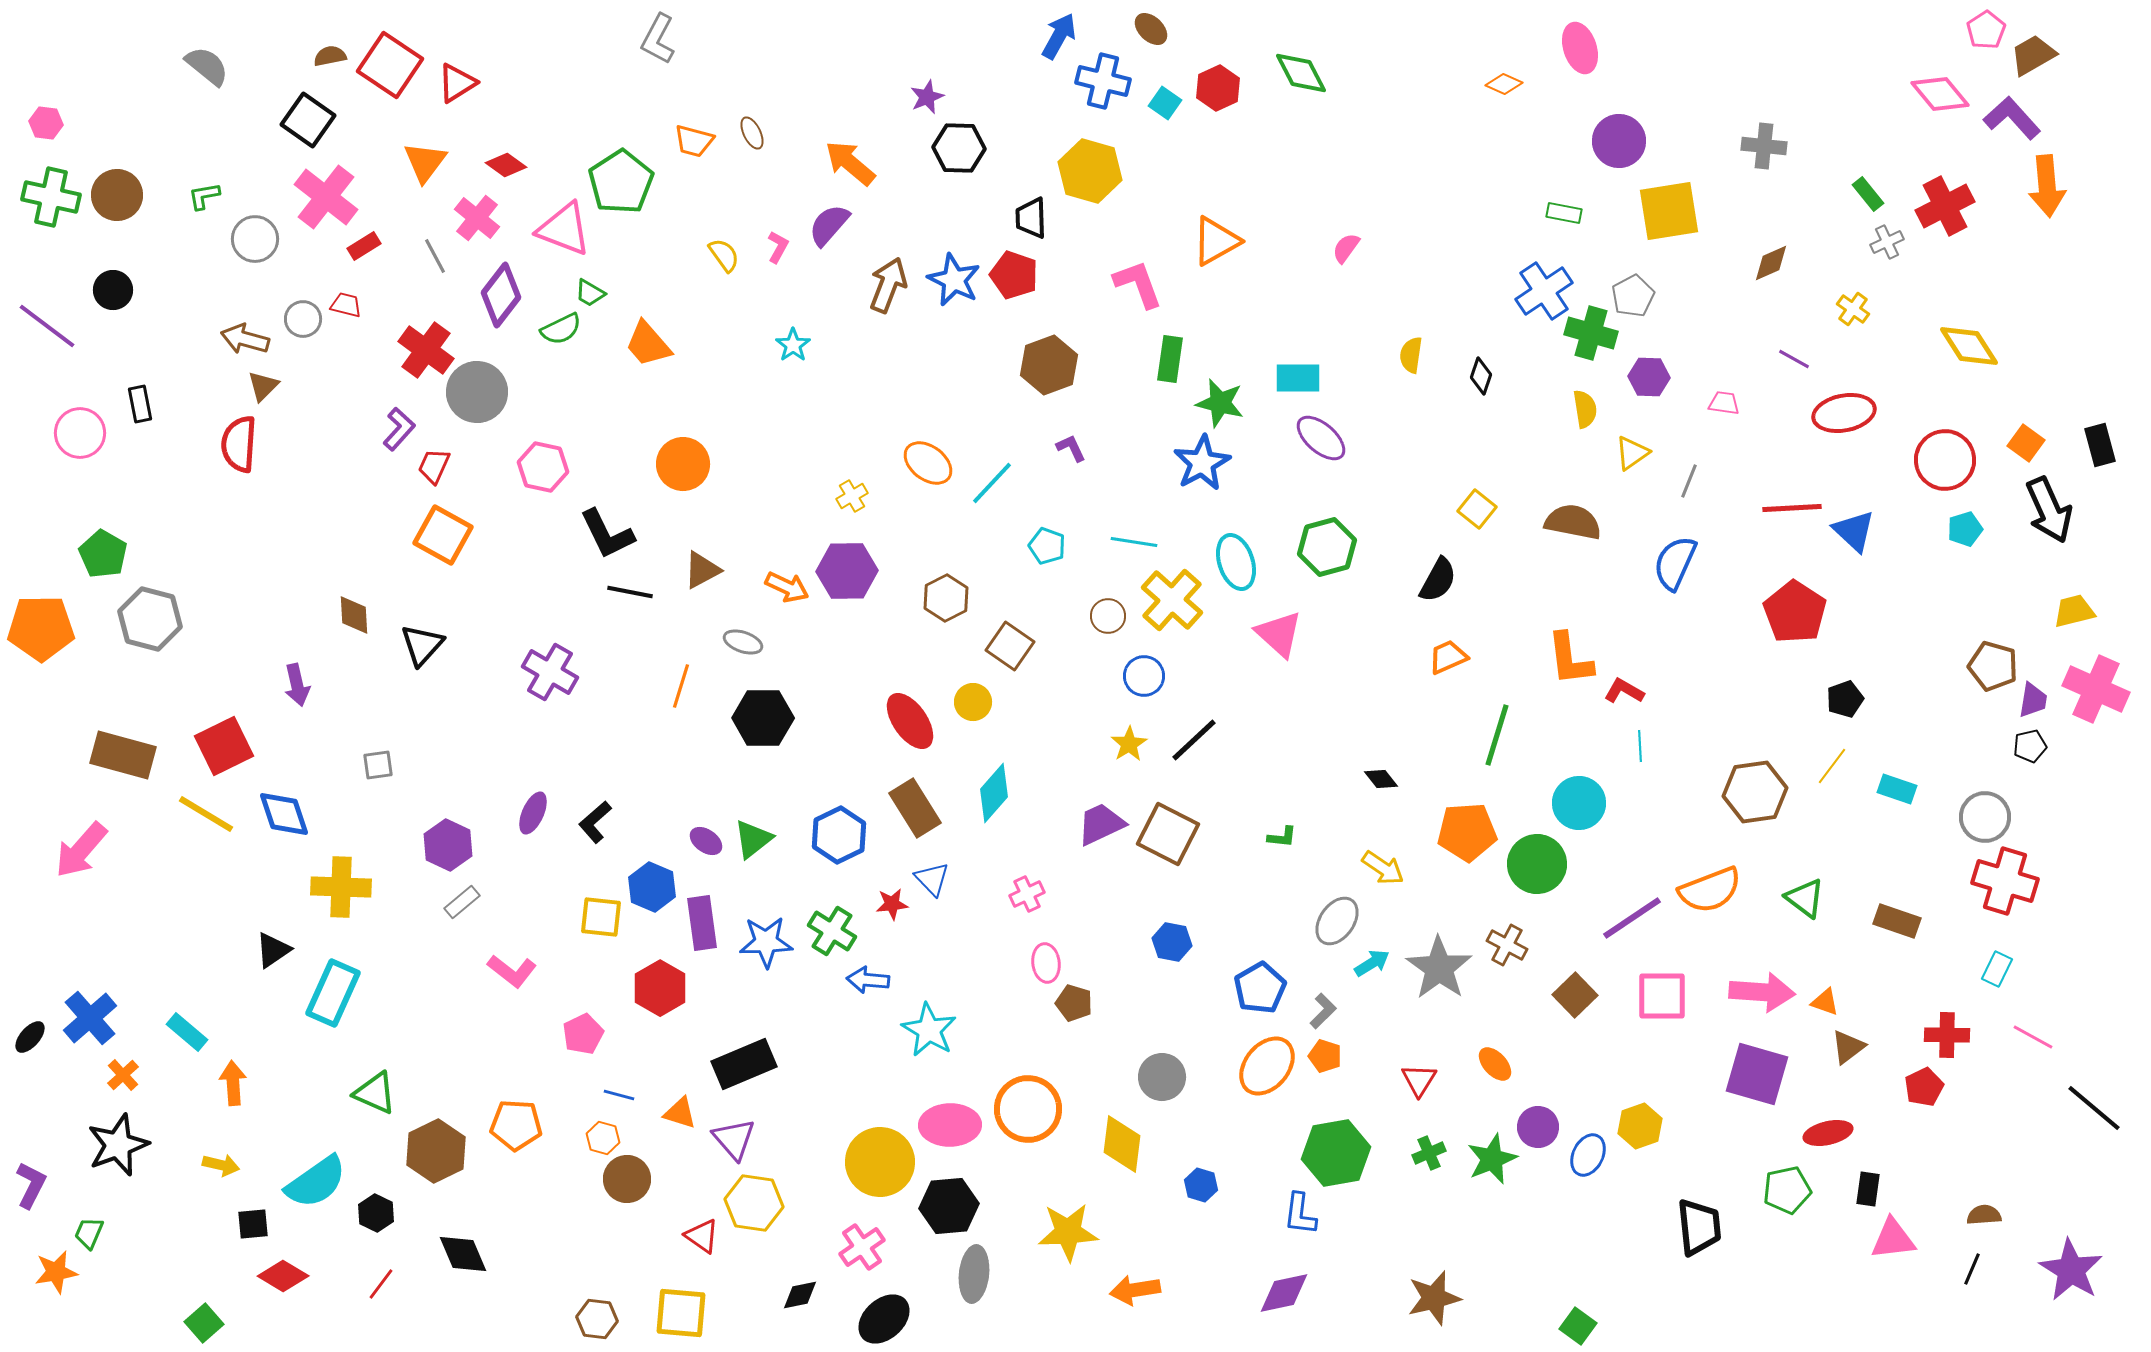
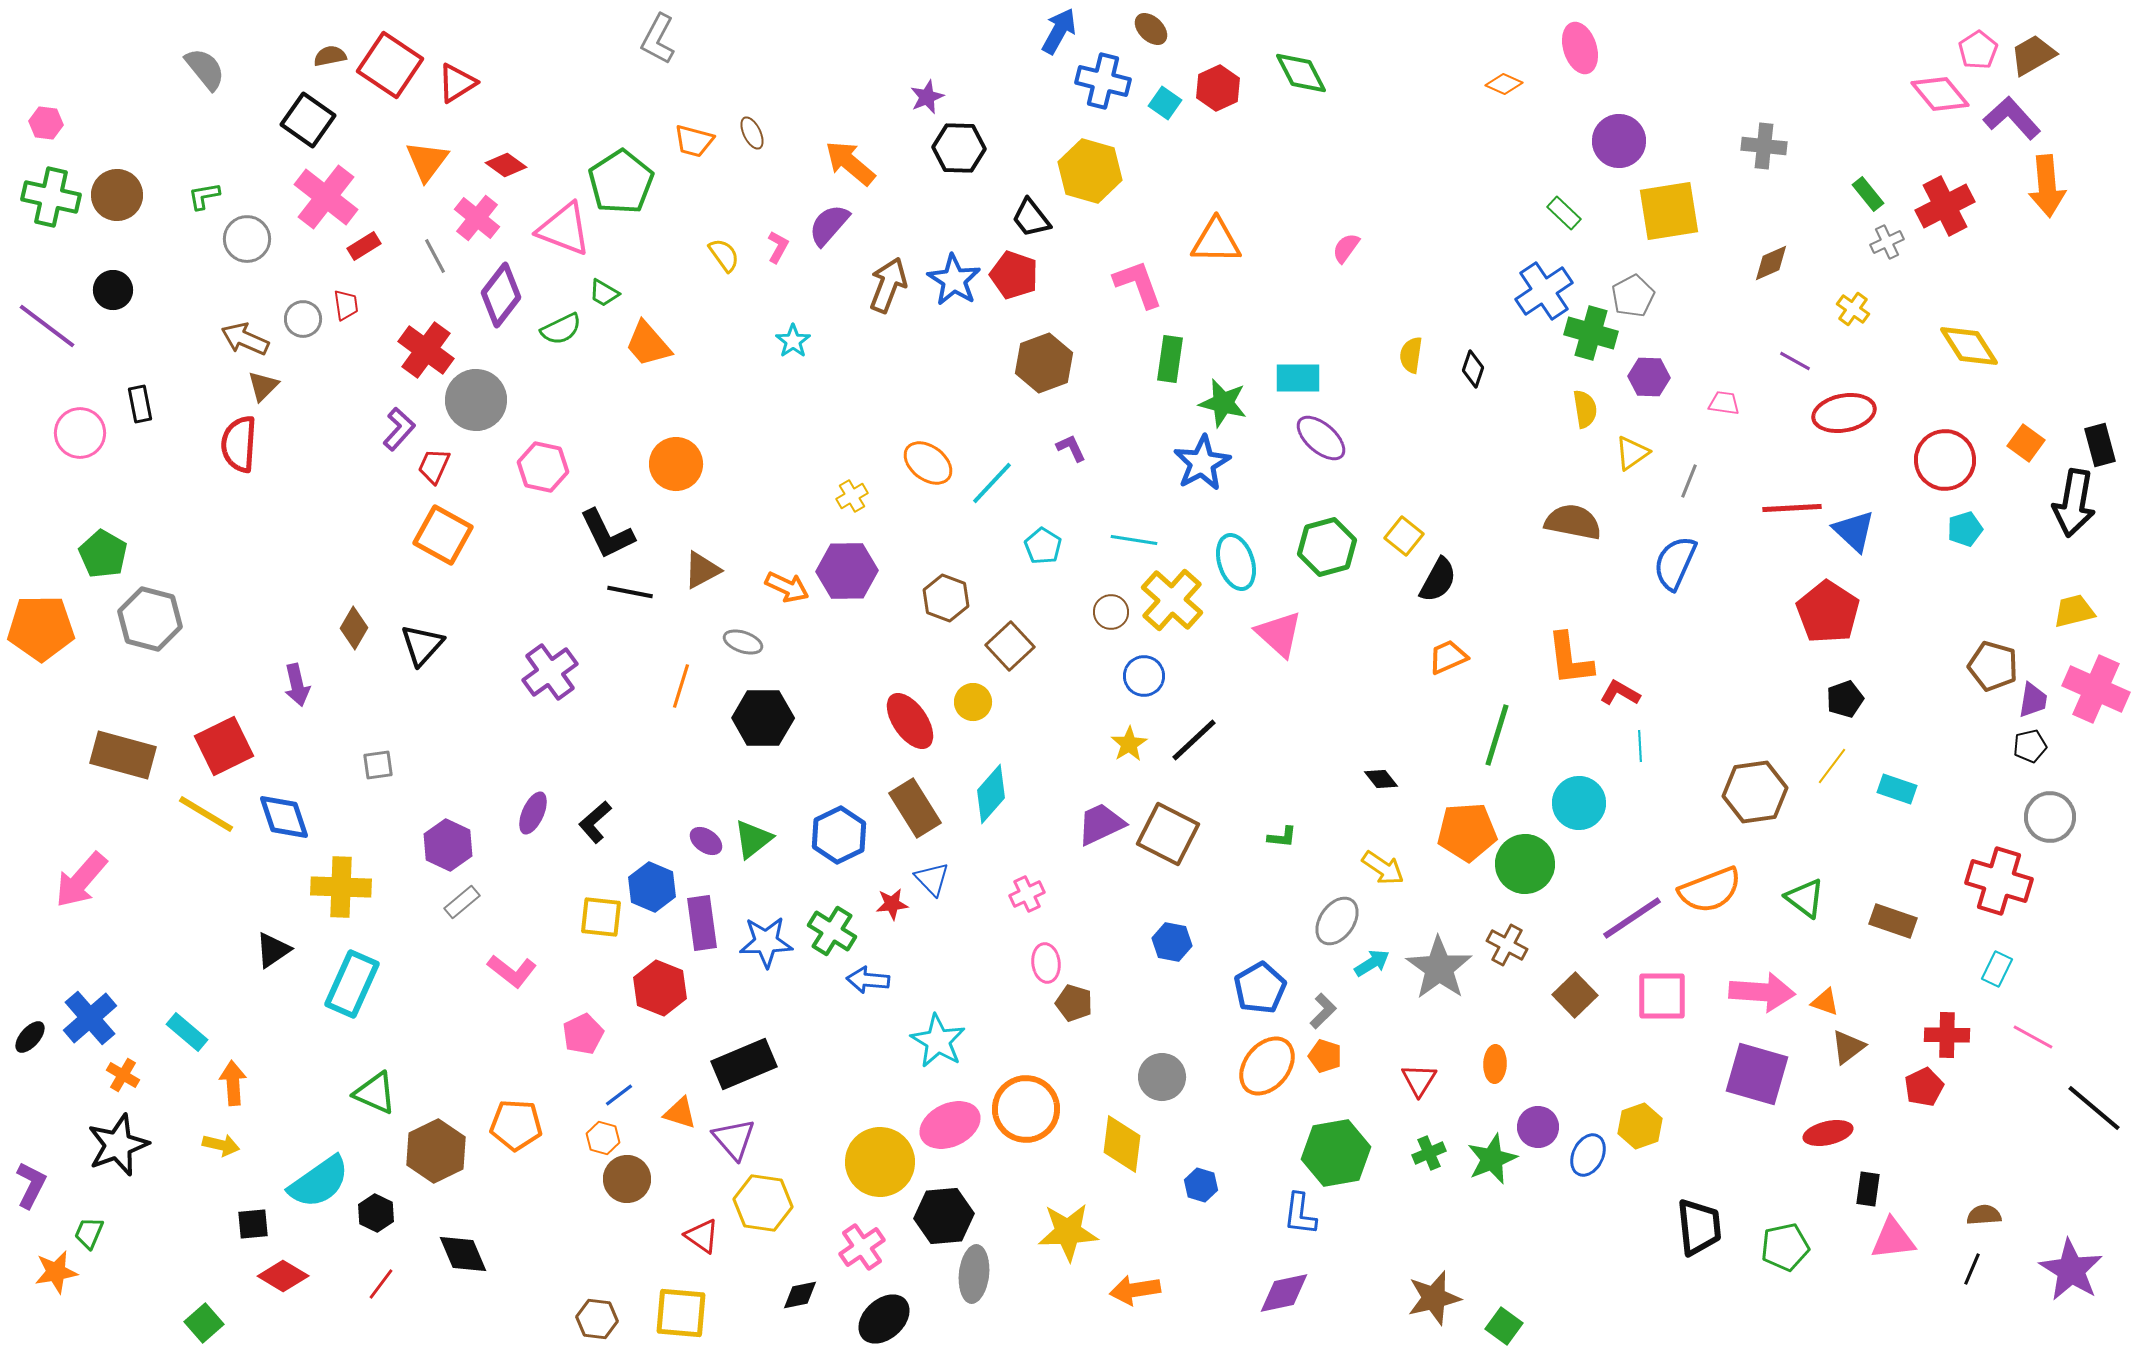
pink pentagon at (1986, 30): moved 8 px left, 20 px down
blue arrow at (1059, 36): moved 5 px up
gray semicircle at (207, 66): moved 2 px left, 3 px down; rotated 12 degrees clockwise
orange triangle at (425, 162): moved 2 px right, 1 px up
green rectangle at (1564, 213): rotated 32 degrees clockwise
black trapezoid at (1031, 218): rotated 36 degrees counterclockwise
gray circle at (255, 239): moved 8 px left
orange triangle at (1216, 241): rotated 30 degrees clockwise
blue star at (954, 280): rotated 6 degrees clockwise
green trapezoid at (590, 293): moved 14 px right
red trapezoid at (346, 305): rotated 68 degrees clockwise
brown arrow at (245, 339): rotated 9 degrees clockwise
cyan star at (793, 345): moved 4 px up
purple line at (1794, 359): moved 1 px right, 2 px down
brown hexagon at (1049, 365): moved 5 px left, 2 px up
black diamond at (1481, 376): moved 8 px left, 7 px up
gray circle at (477, 392): moved 1 px left, 8 px down
green star at (1220, 403): moved 3 px right
orange circle at (683, 464): moved 7 px left
yellow square at (1477, 509): moved 73 px left, 27 px down
black arrow at (2049, 510): moved 25 px right, 7 px up; rotated 34 degrees clockwise
cyan line at (1134, 542): moved 2 px up
cyan pentagon at (1047, 546): moved 4 px left; rotated 12 degrees clockwise
brown hexagon at (946, 598): rotated 12 degrees counterclockwise
red pentagon at (1795, 612): moved 33 px right
brown diamond at (354, 615): moved 13 px down; rotated 33 degrees clockwise
brown circle at (1108, 616): moved 3 px right, 4 px up
brown square at (1010, 646): rotated 12 degrees clockwise
purple cross at (550, 672): rotated 24 degrees clockwise
red L-shape at (1624, 691): moved 4 px left, 2 px down
cyan diamond at (994, 793): moved 3 px left, 1 px down
blue diamond at (284, 814): moved 3 px down
gray circle at (1985, 817): moved 65 px right
pink arrow at (81, 850): moved 30 px down
green circle at (1537, 864): moved 12 px left
red cross at (2005, 881): moved 6 px left
brown rectangle at (1897, 921): moved 4 px left
red hexagon at (660, 988): rotated 8 degrees counterclockwise
cyan rectangle at (333, 993): moved 19 px right, 9 px up
cyan star at (929, 1030): moved 9 px right, 11 px down
orange ellipse at (1495, 1064): rotated 45 degrees clockwise
orange cross at (123, 1075): rotated 16 degrees counterclockwise
blue line at (619, 1095): rotated 52 degrees counterclockwise
orange circle at (1028, 1109): moved 2 px left
pink ellipse at (950, 1125): rotated 24 degrees counterclockwise
yellow arrow at (221, 1165): moved 20 px up
cyan semicircle at (316, 1182): moved 3 px right
green pentagon at (1787, 1190): moved 2 px left, 57 px down
yellow hexagon at (754, 1203): moved 9 px right
black hexagon at (949, 1206): moved 5 px left, 10 px down
green square at (1578, 1326): moved 74 px left
